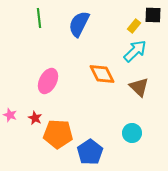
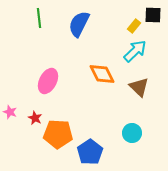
pink star: moved 3 px up
